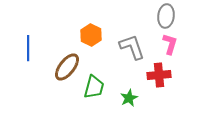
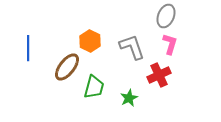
gray ellipse: rotated 15 degrees clockwise
orange hexagon: moved 1 px left, 6 px down
red cross: rotated 20 degrees counterclockwise
